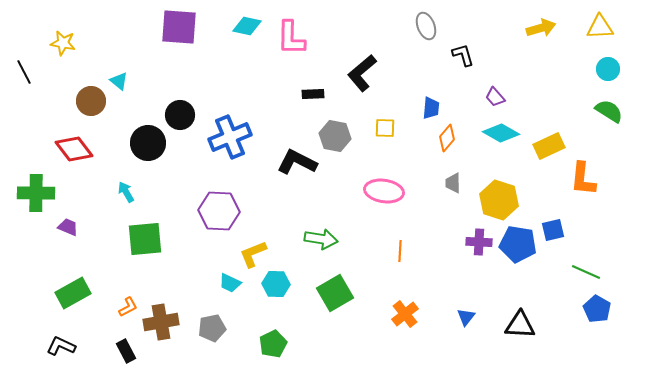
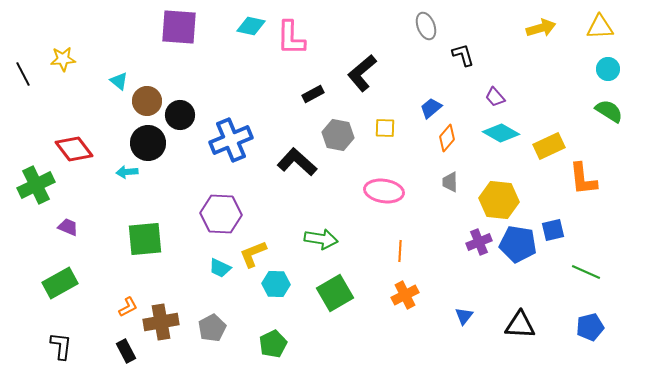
cyan diamond at (247, 26): moved 4 px right
yellow star at (63, 43): moved 16 px down; rotated 15 degrees counterclockwise
black line at (24, 72): moved 1 px left, 2 px down
black rectangle at (313, 94): rotated 25 degrees counterclockwise
brown circle at (91, 101): moved 56 px right
blue trapezoid at (431, 108): rotated 135 degrees counterclockwise
gray hexagon at (335, 136): moved 3 px right, 1 px up
blue cross at (230, 137): moved 1 px right, 3 px down
black L-shape at (297, 162): rotated 15 degrees clockwise
orange L-shape at (583, 179): rotated 12 degrees counterclockwise
gray trapezoid at (453, 183): moved 3 px left, 1 px up
cyan arrow at (126, 192): moved 1 px right, 20 px up; rotated 65 degrees counterclockwise
green cross at (36, 193): moved 8 px up; rotated 27 degrees counterclockwise
yellow hexagon at (499, 200): rotated 12 degrees counterclockwise
purple hexagon at (219, 211): moved 2 px right, 3 px down
purple cross at (479, 242): rotated 25 degrees counterclockwise
cyan trapezoid at (230, 283): moved 10 px left, 15 px up
green rectangle at (73, 293): moved 13 px left, 10 px up
blue pentagon at (597, 309): moved 7 px left, 18 px down; rotated 28 degrees clockwise
orange cross at (405, 314): moved 19 px up; rotated 12 degrees clockwise
blue triangle at (466, 317): moved 2 px left, 1 px up
gray pentagon at (212, 328): rotated 16 degrees counterclockwise
black L-shape at (61, 346): rotated 72 degrees clockwise
